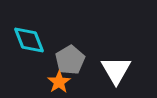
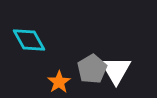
cyan diamond: rotated 8 degrees counterclockwise
gray pentagon: moved 22 px right, 9 px down
